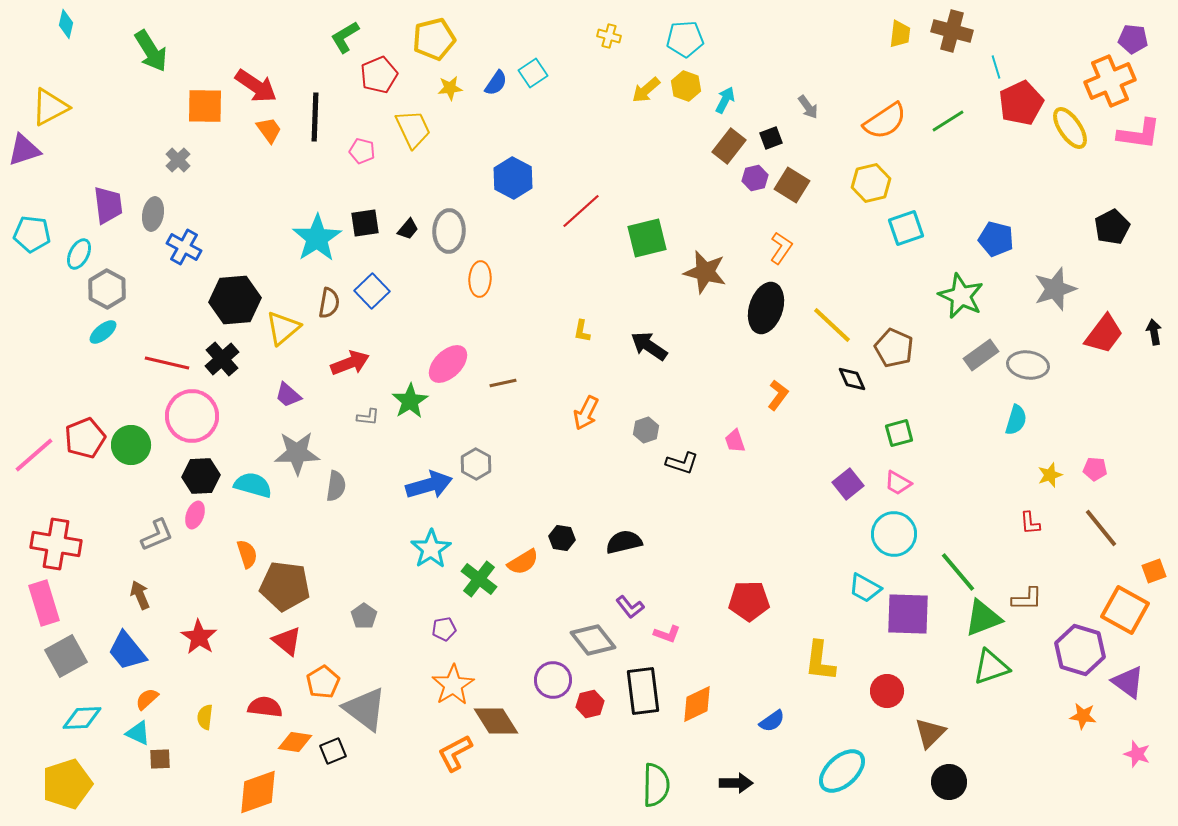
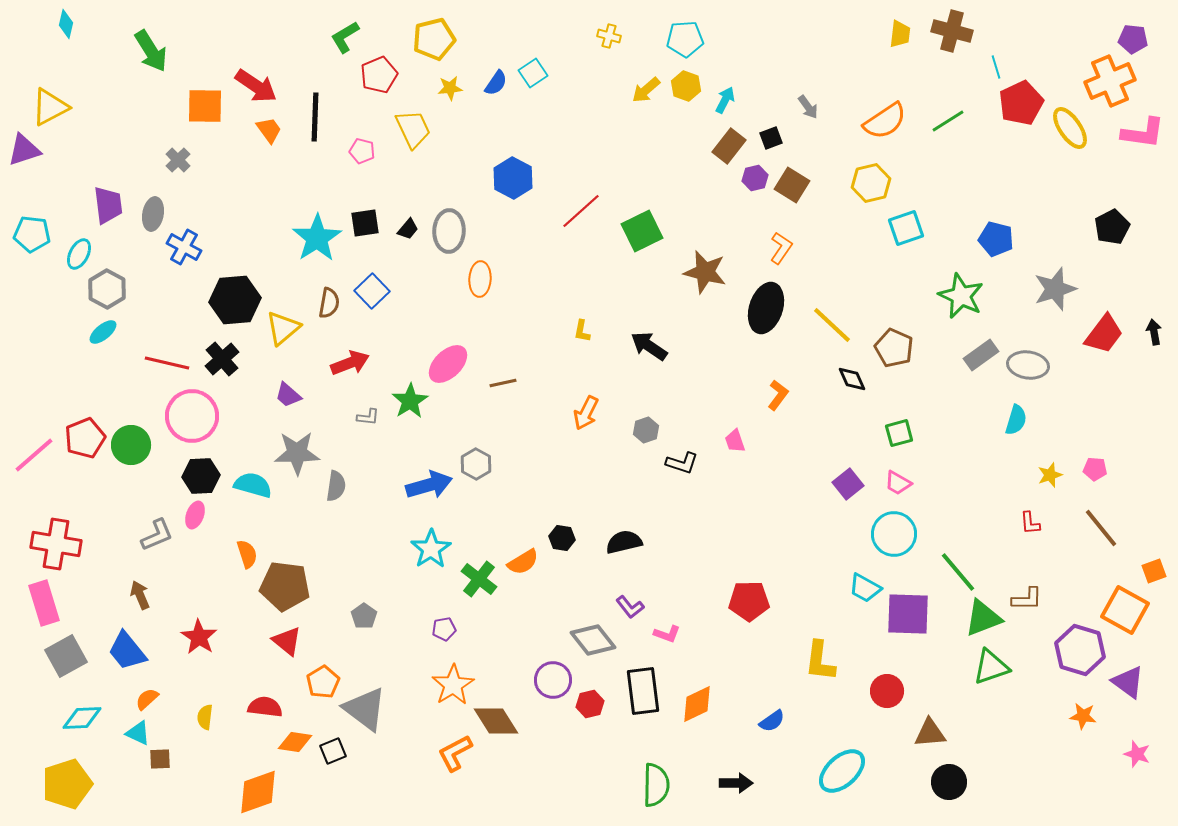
pink L-shape at (1139, 134): moved 4 px right, 1 px up
green square at (647, 238): moved 5 px left, 7 px up; rotated 12 degrees counterclockwise
brown triangle at (930, 733): rotated 40 degrees clockwise
